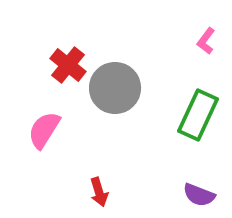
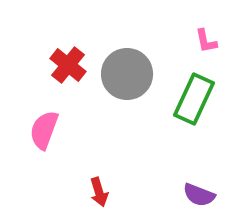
pink L-shape: rotated 48 degrees counterclockwise
gray circle: moved 12 px right, 14 px up
green rectangle: moved 4 px left, 16 px up
pink semicircle: rotated 12 degrees counterclockwise
